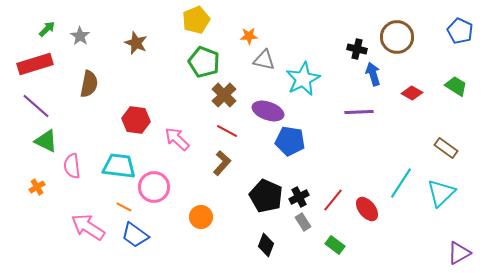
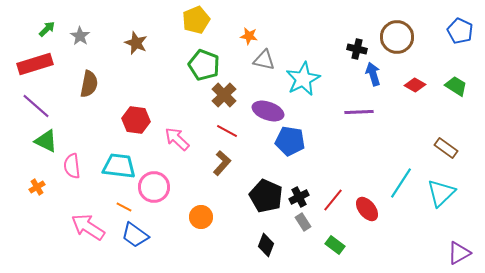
orange star at (249, 36): rotated 12 degrees clockwise
green pentagon at (204, 62): moved 3 px down
red diamond at (412, 93): moved 3 px right, 8 px up
